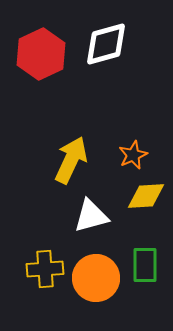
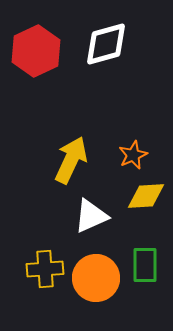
red hexagon: moved 5 px left, 3 px up
white triangle: rotated 9 degrees counterclockwise
